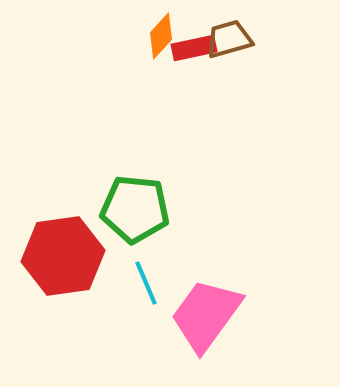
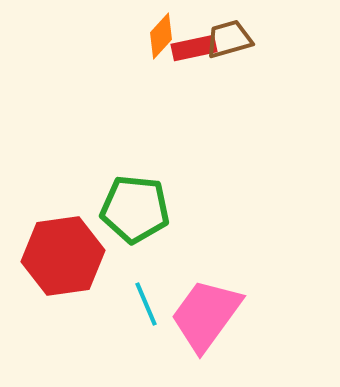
cyan line: moved 21 px down
